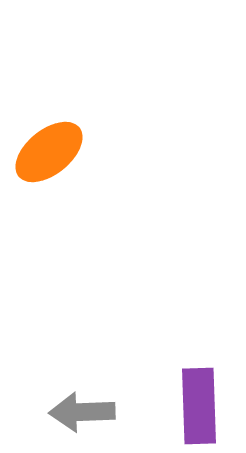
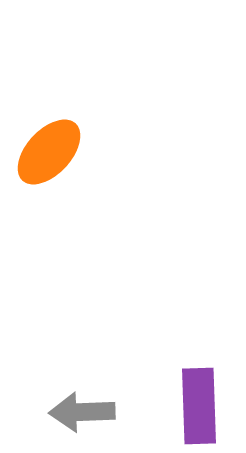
orange ellipse: rotated 8 degrees counterclockwise
